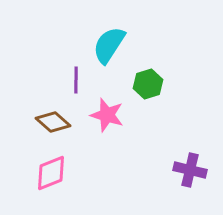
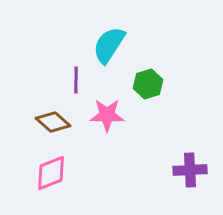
pink star: rotated 16 degrees counterclockwise
purple cross: rotated 16 degrees counterclockwise
